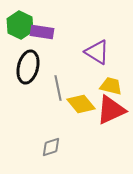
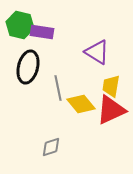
green hexagon: rotated 12 degrees counterclockwise
yellow trapezoid: rotated 95 degrees counterclockwise
